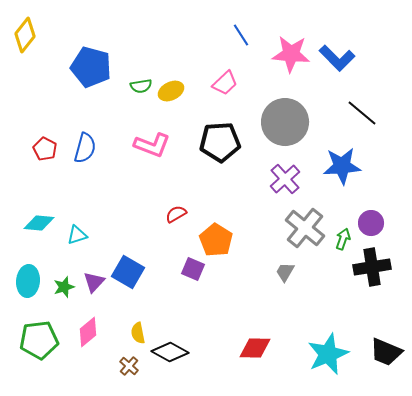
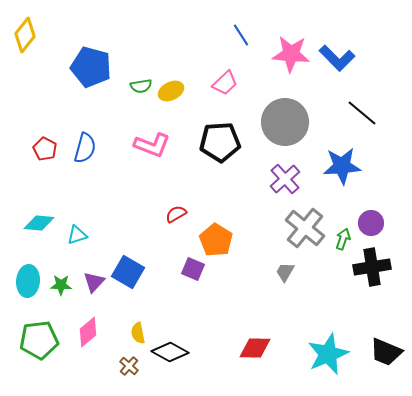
green star: moved 3 px left, 2 px up; rotated 20 degrees clockwise
